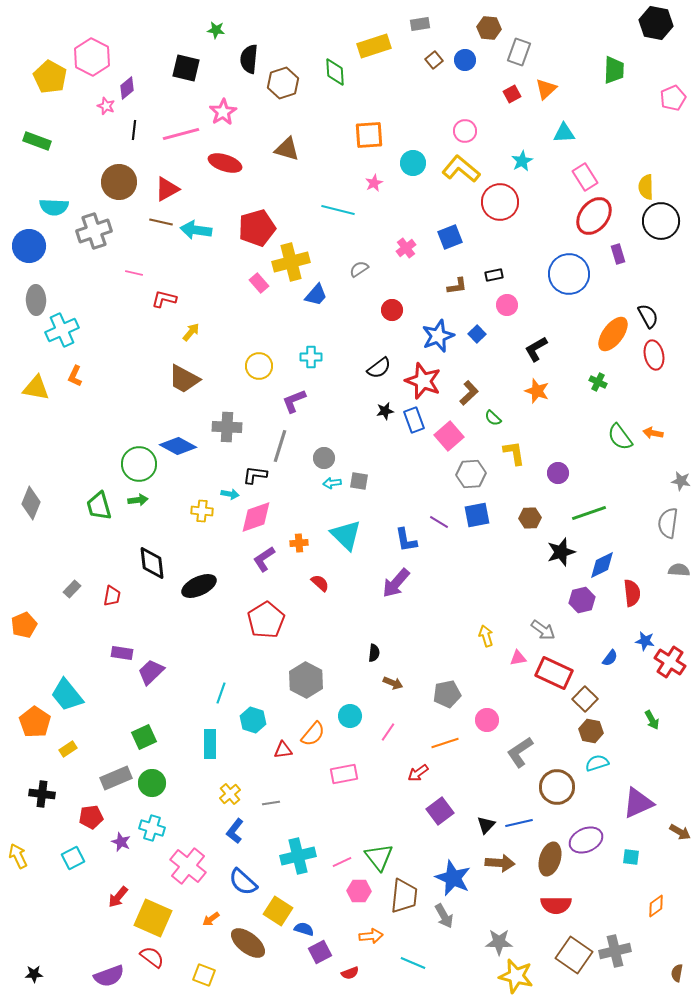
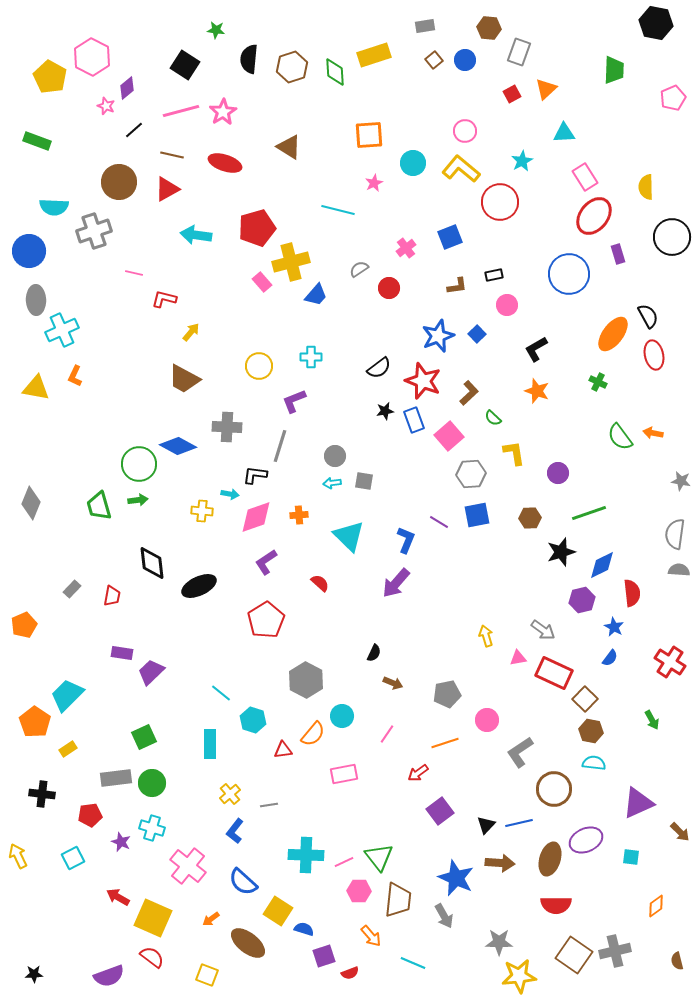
gray rectangle at (420, 24): moved 5 px right, 2 px down
yellow rectangle at (374, 46): moved 9 px down
black square at (186, 68): moved 1 px left, 3 px up; rotated 20 degrees clockwise
brown hexagon at (283, 83): moved 9 px right, 16 px up
black line at (134, 130): rotated 42 degrees clockwise
pink line at (181, 134): moved 23 px up
brown triangle at (287, 149): moved 2 px right, 2 px up; rotated 16 degrees clockwise
black circle at (661, 221): moved 11 px right, 16 px down
brown line at (161, 222): moved 11 px right, 67 px up
cyan arrow at (196, 230): moved 5 px down
blue circle at (29, 246): moved 5 px down
pink rectangle at (259, 283): moved 3 px right, 1 px up
red circle at (392, 310): moved 3 px left, 22 px up
gray circle at (324, 458): moved 11 px right, 2 px up
gray square at (359, 481): moved 5 px right
gray semicircle at (668, 523): moved 7 px right, 11 px down
cyan triangle at (346, 535): moved 3 px right, 1 px down
blue L-shape at (406, 540): rotated 148 degrees counterclockwise
orange cross at (299, 543): moved 28 px up
purple L-shape at (264, 559): moved 2 px right, 3 px down
blue star at (645, 641): moved 31 px left, 14 px up; rotated 18 degrees clockwise
black semicircle at (374, 653): rotated 18 degrees clockwise
cyan line at (221, 693): rotated 70 degrees counterclockwise
cyan trapezoid at (67, 695): rotated 84 degrees clockwise
cyan circle at (350, 716): moved 8 px left
pink line at (388, 732): moved 1 px left, 2 px down
cyan semicircle at (597, 763): moved 3 px left; rotated 25 degrees clockwise
gray rectangle at (116, 778): rotated 16 degrees clockwise
brown circle at (557, 787): moved 3 px left, 2 px down
gray line at (271, 803): moved 2 px left, 2 px down
red pentagon at (91, 817): moved 1 px left, 2 px up
brown arrow at (680, 832): rotated 15 degrees clockwise
cyan cross at (298, 856): moved 8 px right, 1 px up; rotated 16 degrees clockwise
pink line at (342, 862): moved 2 px right
blue star at (453, 878): moved 3 px right
brown trapezoid at (404, 896): moved 6 px left, 4 px down
red arrow at (118, 897): rotated 80 degrees clockwise
orange arrow at (371, 936): rotated 55 degrees clockwise
purple square at (320, 952): moved 4 px right, 4 px down; rotated 10 degrees clockwise
brown semicircle at (677, 973): moved 12 px up; rotated 24 degrees counterclockwise
yellow square at (204, 975): moved 3 px right
yellow star at (516, 976): moved 3 px right; rotated 20 degrees counterclockwise
